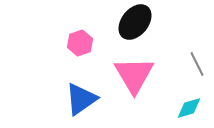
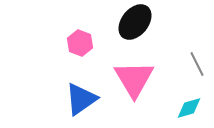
pink hexagon: rotated 20 degrees counterclockwise
pink triangle: moved 4 px down
